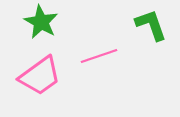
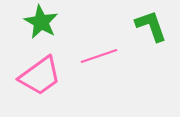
green L-shape: moved 1 px down
